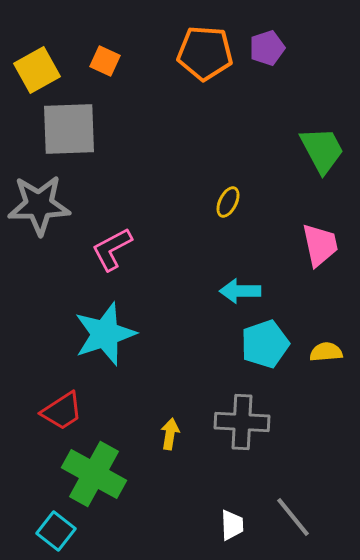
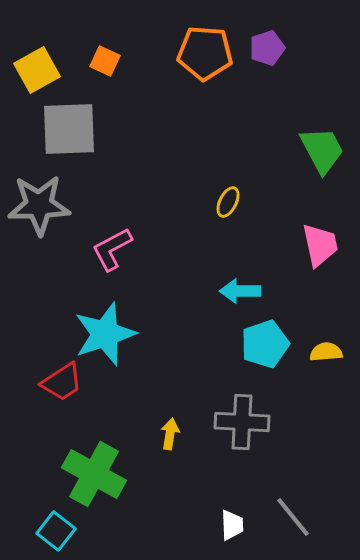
red trapezoid: moved 29 px up
